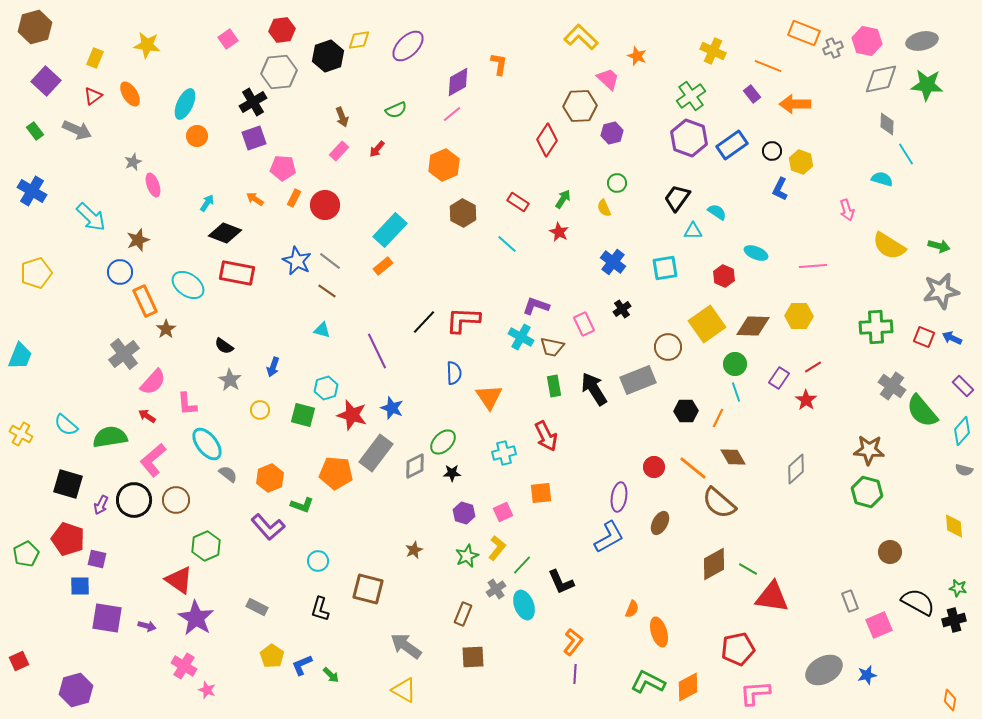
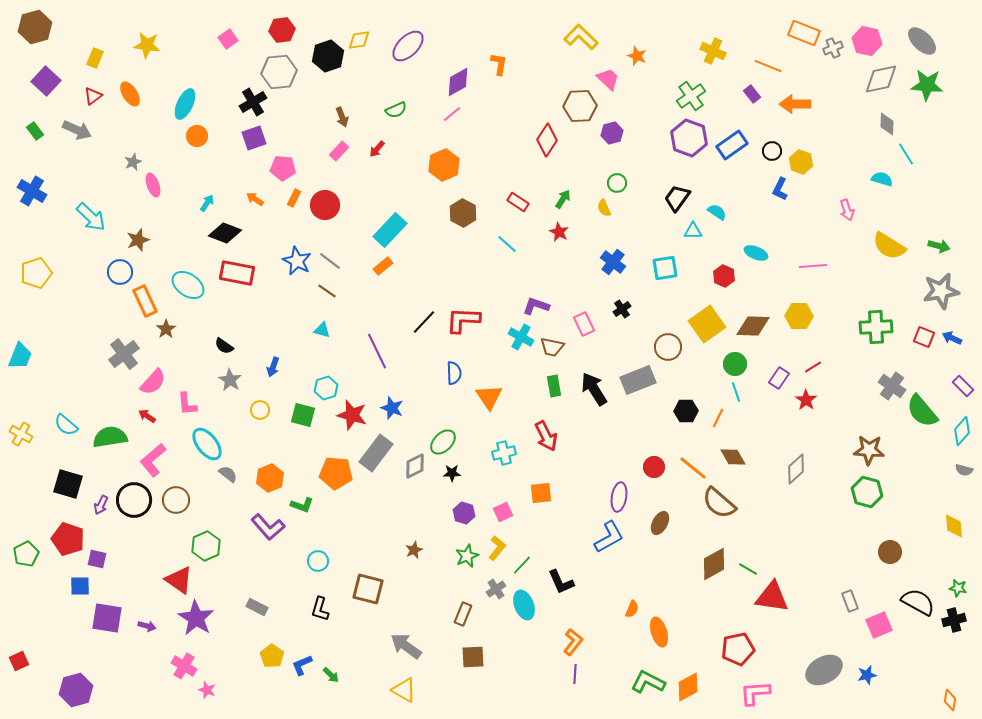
gray ellipse at (922, 41): rotated 56 degrees clockwise
